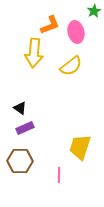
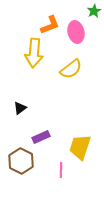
yellow semicircle: moved 3 px down
black triangle: rotated 48 degrees clockwise
purple rectangle: moved 16 px right, 9 px down
brown hexagon: moved 1 px right; rotated 25 degrees clockwise
pink line: moved 2 px right, 5 px up
